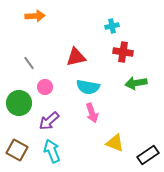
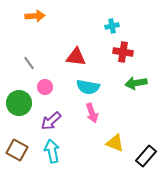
red triangle: rotated 20 degrees clockwise
purple arrow: moved 2 px right
cyan arrow: rotated 10 degrees clockwise
black rectangle: moved 2 px left, 1 px down; rotated 15 degrees counterclockwise
